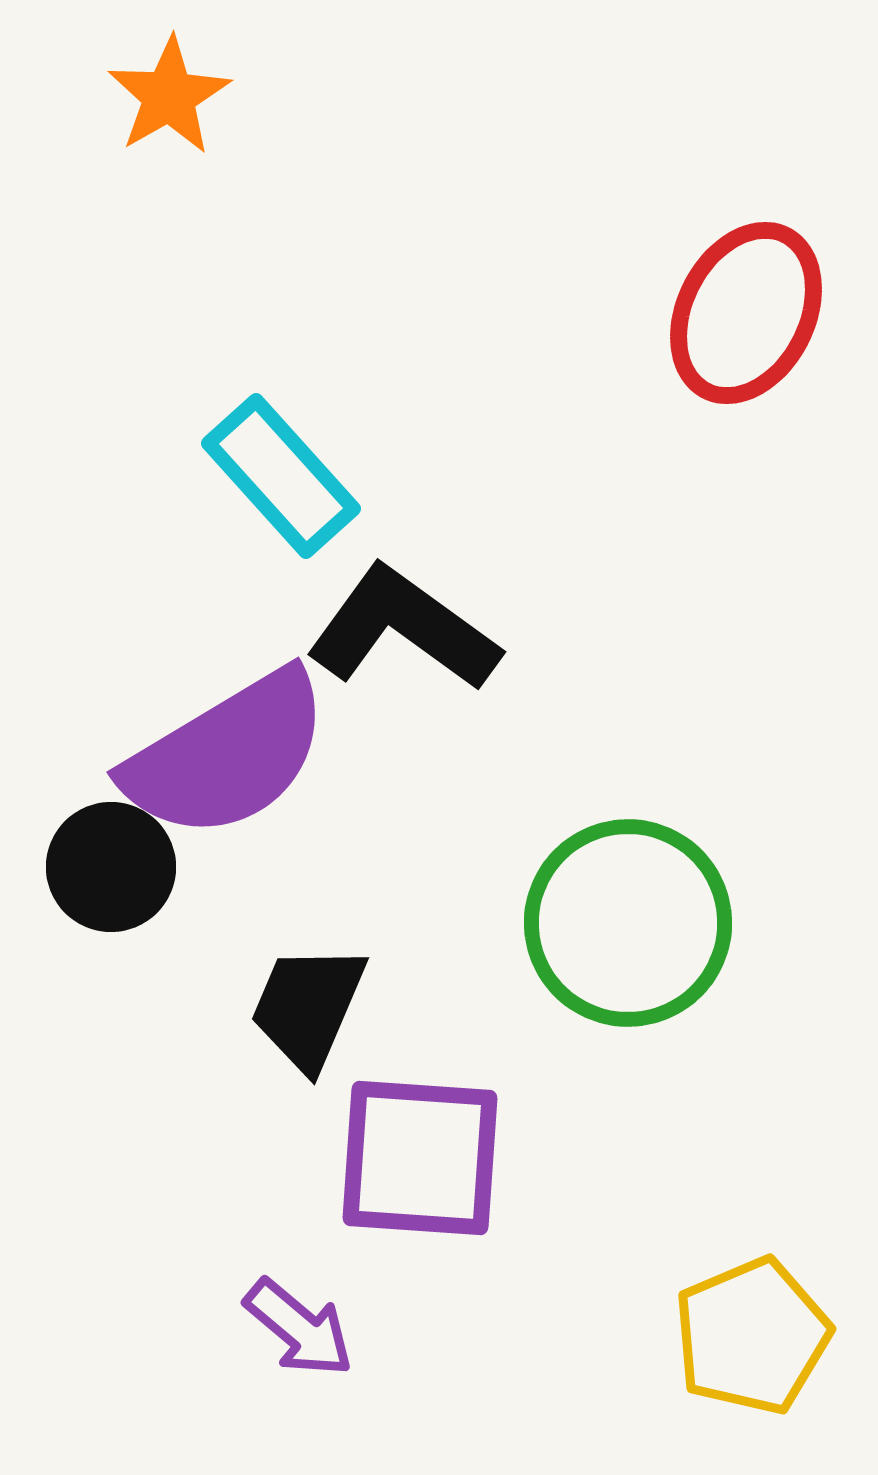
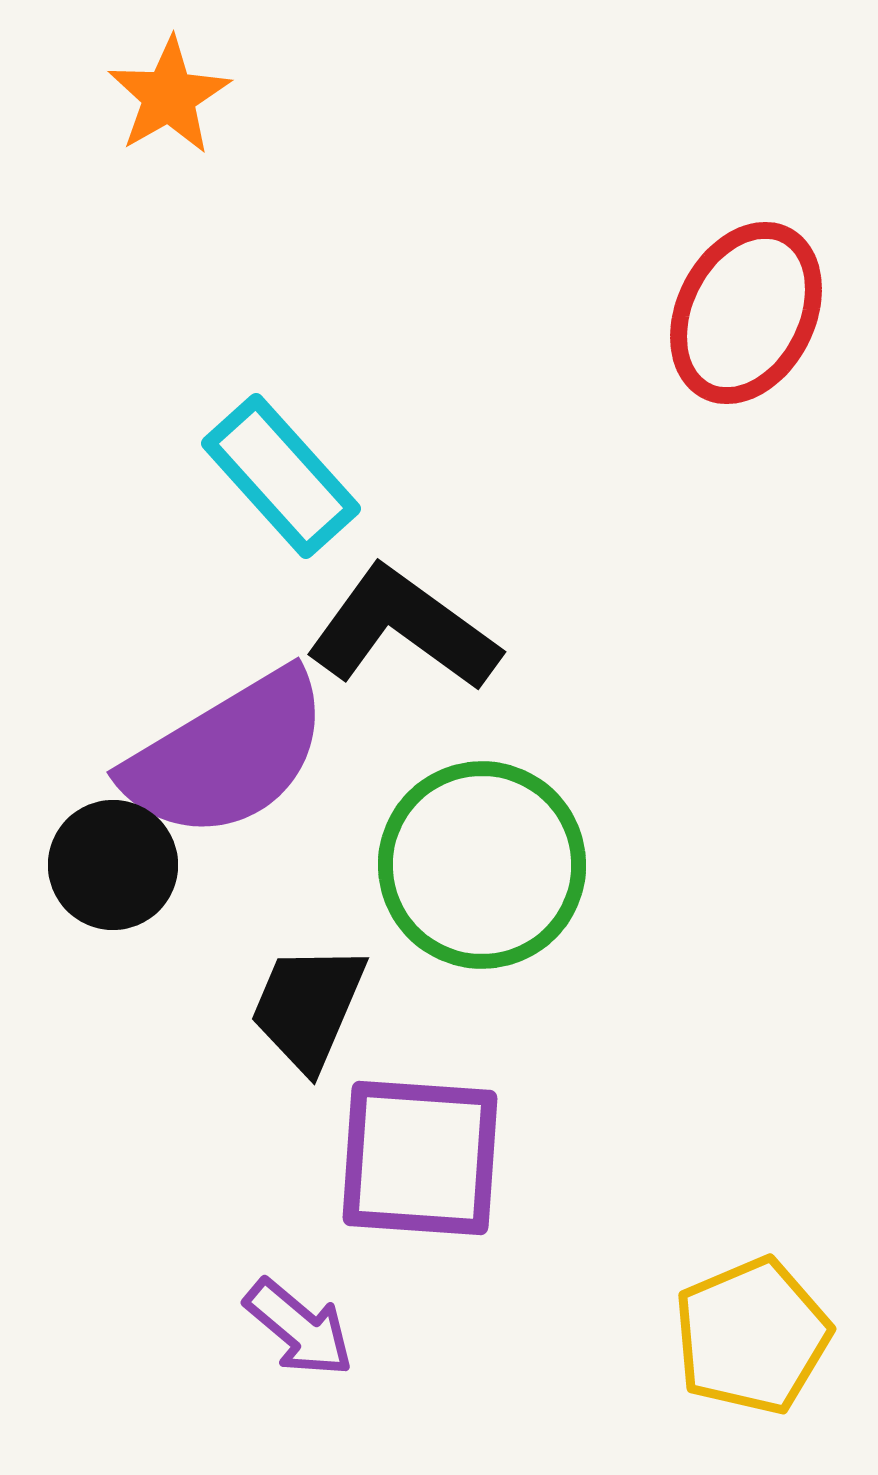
black circle: moved 2 px right, 2 px up
green circle: moved 146 px left, 58 px up
